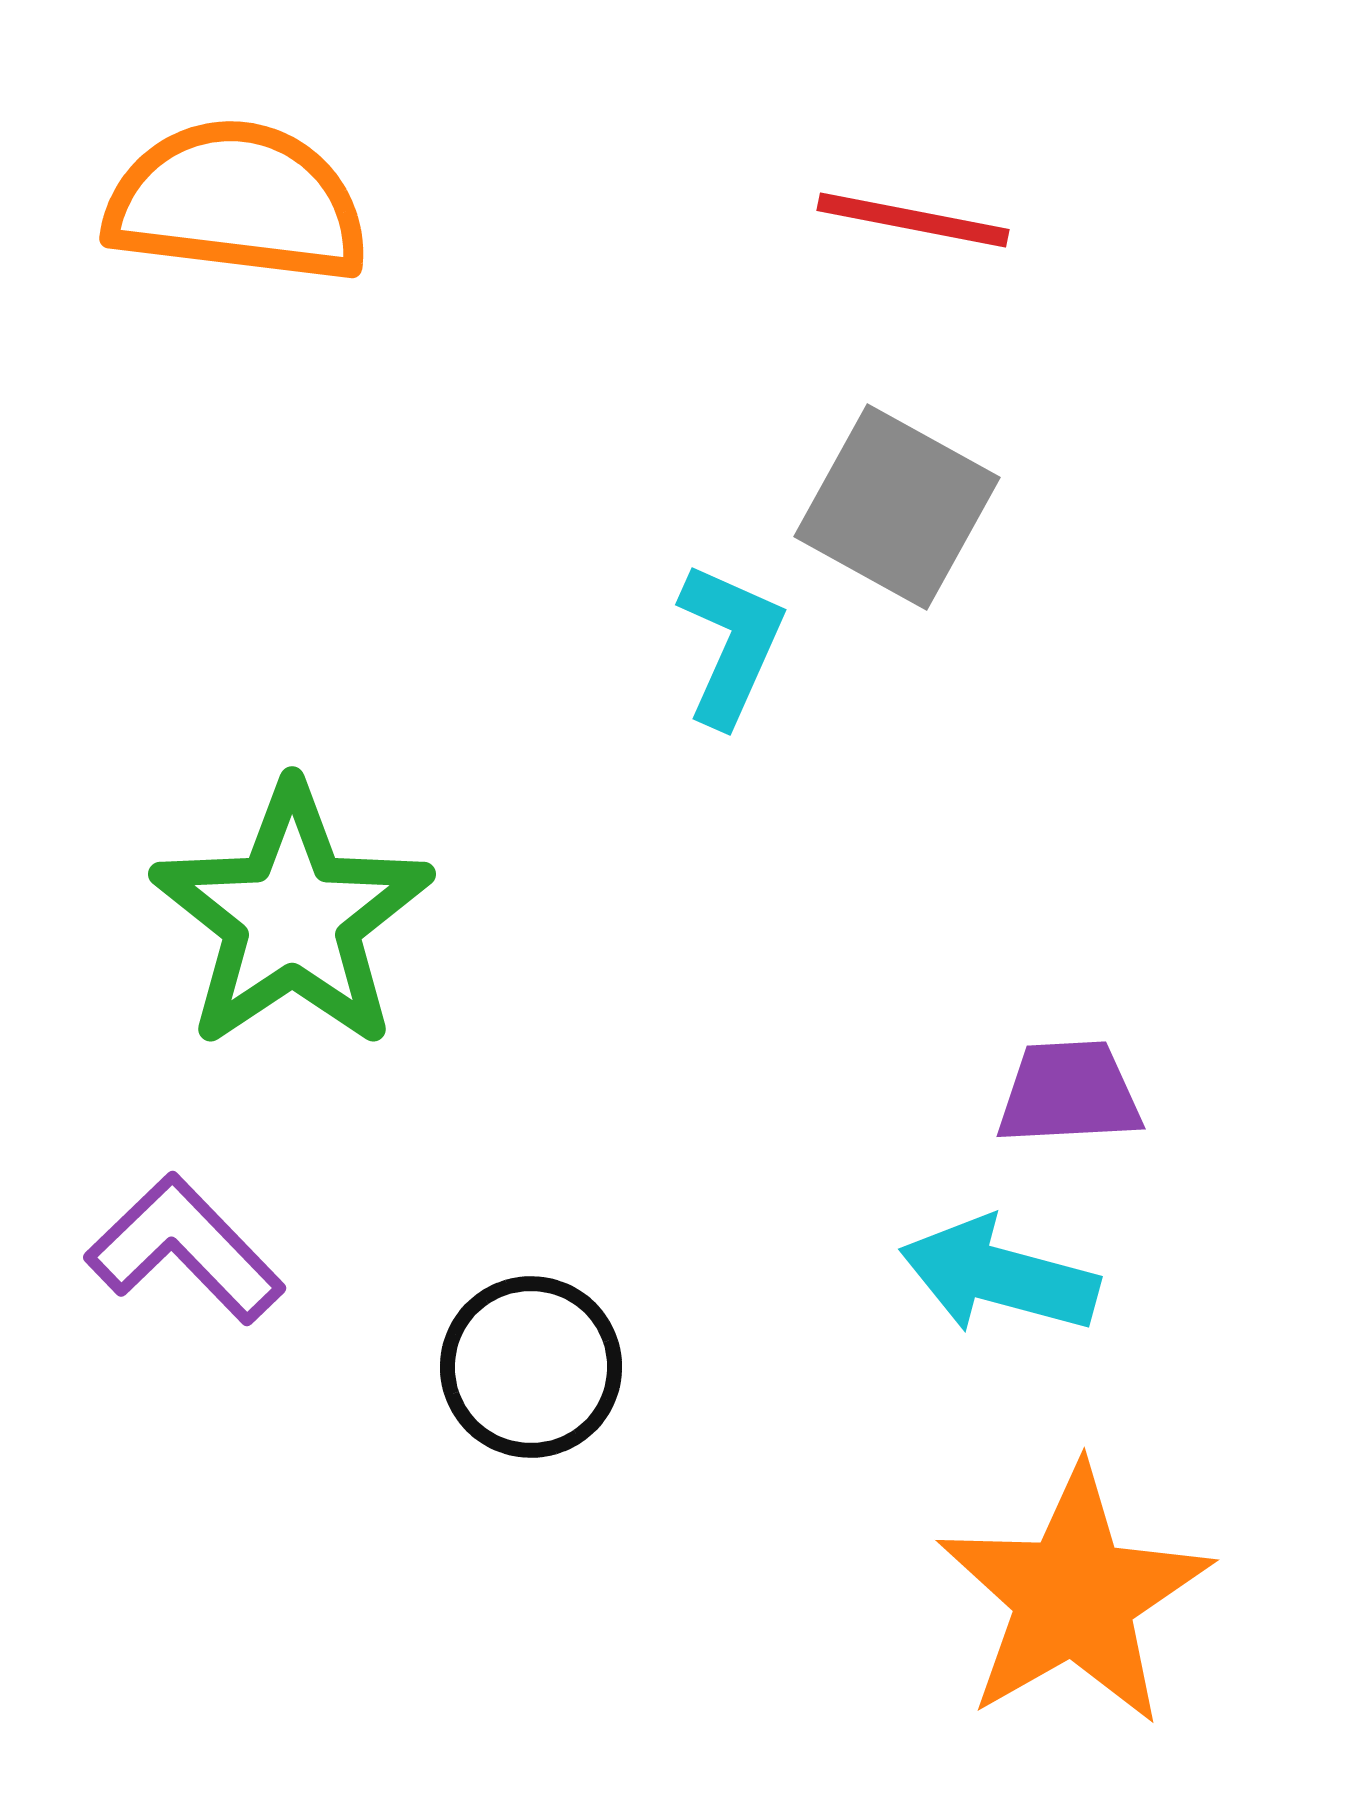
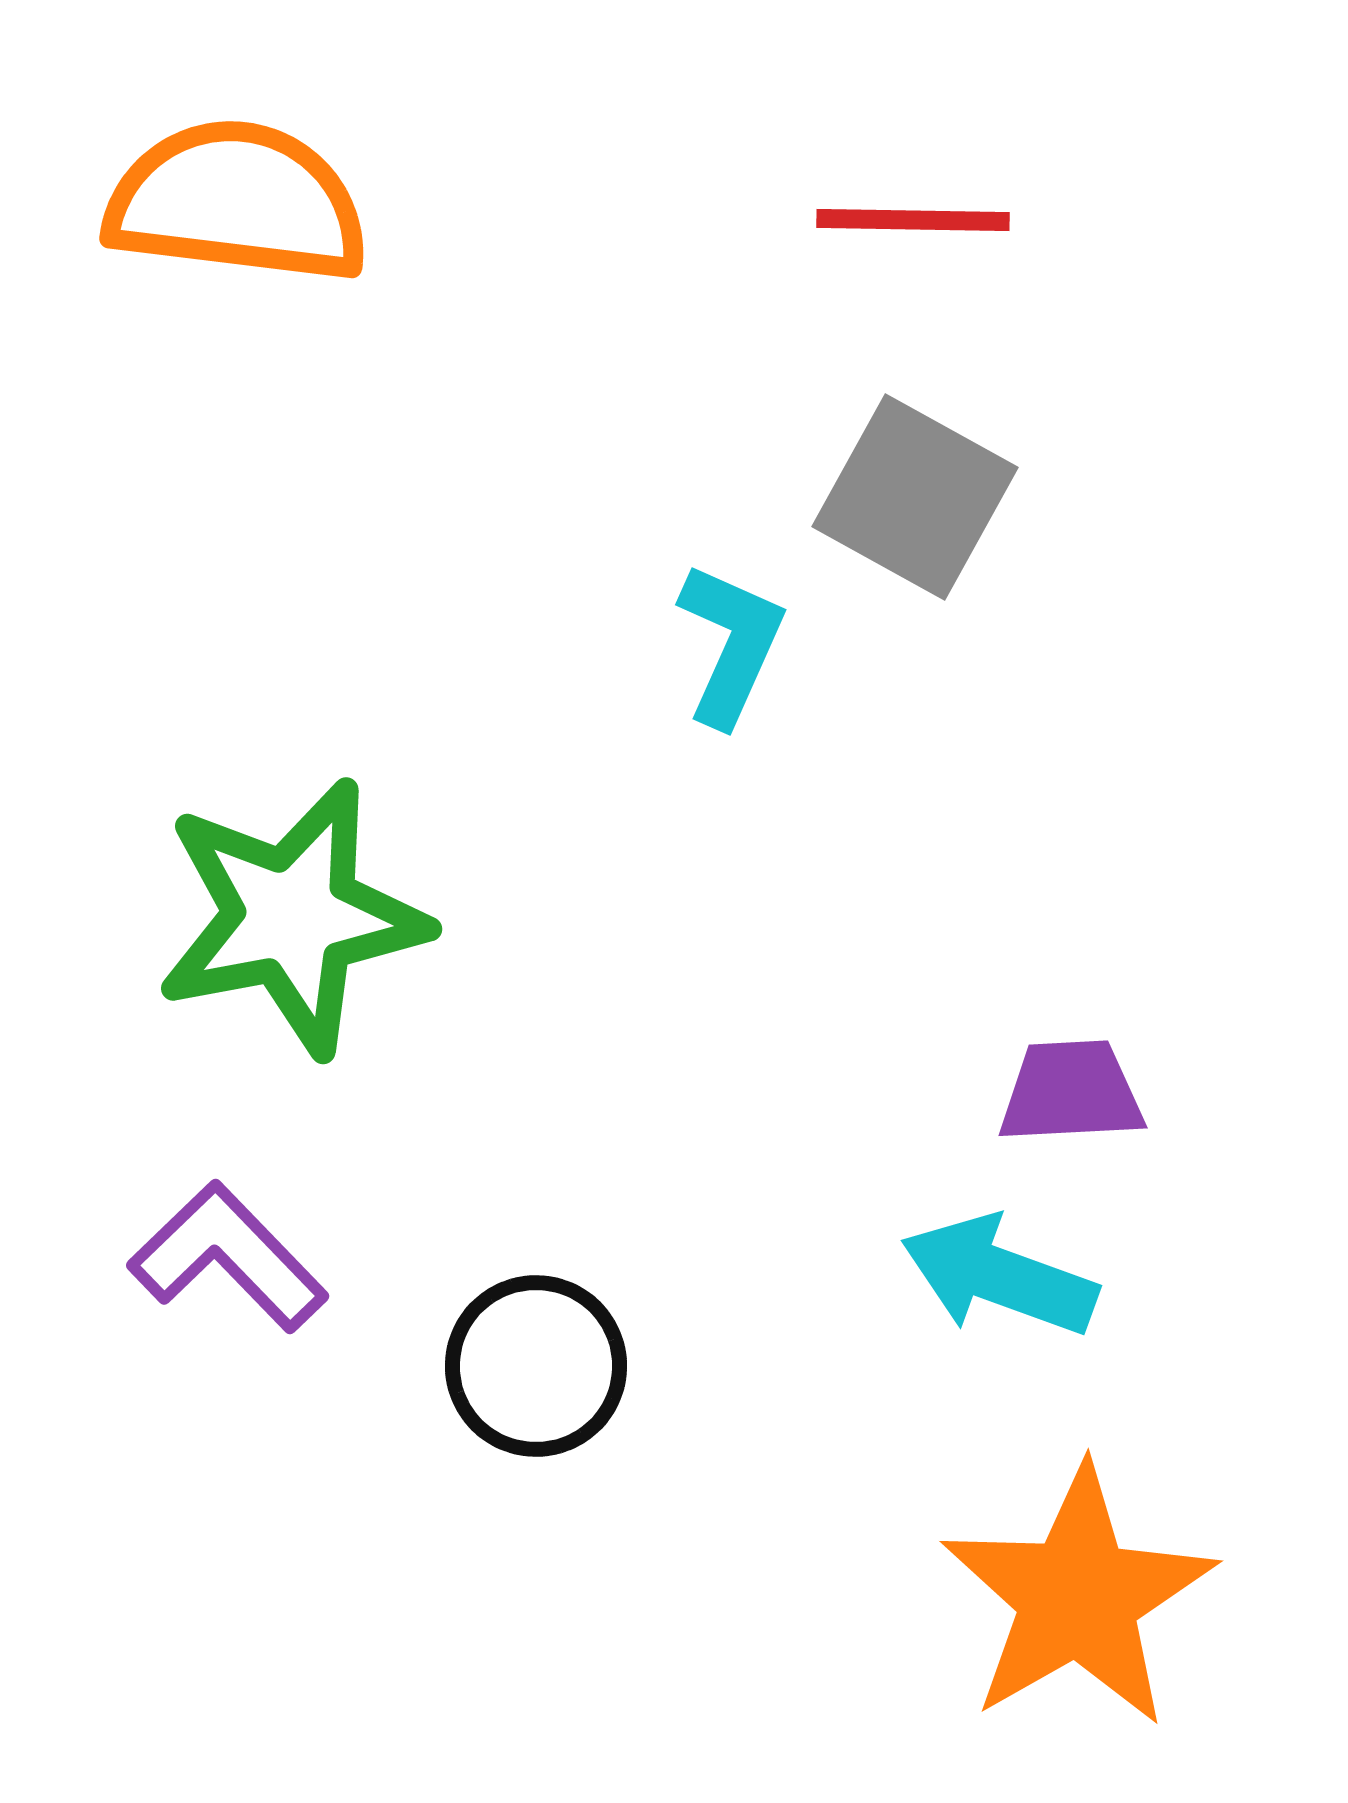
red line: rotated 10 degrees counterclockwise
gray square: moved 18 px right, 10 px up
green star: rotated 23 degrees clockwise
purple trapezoid: moved 2 px right, 1 px up
purple L-shape: moved 43 px right, 8 px down
cyan arrow: rotated 5 degrees clockwise
black circle: moved 5 px right, 1 px up
orange star: moved 4 px right, 1 px down
